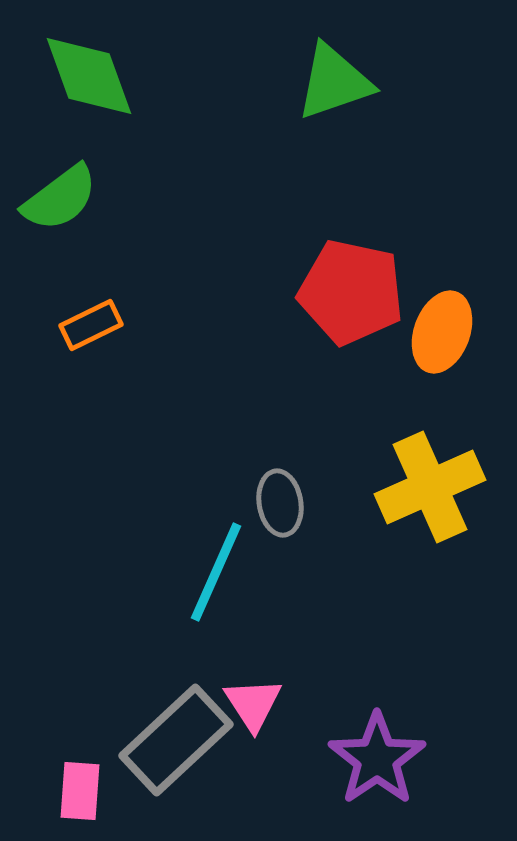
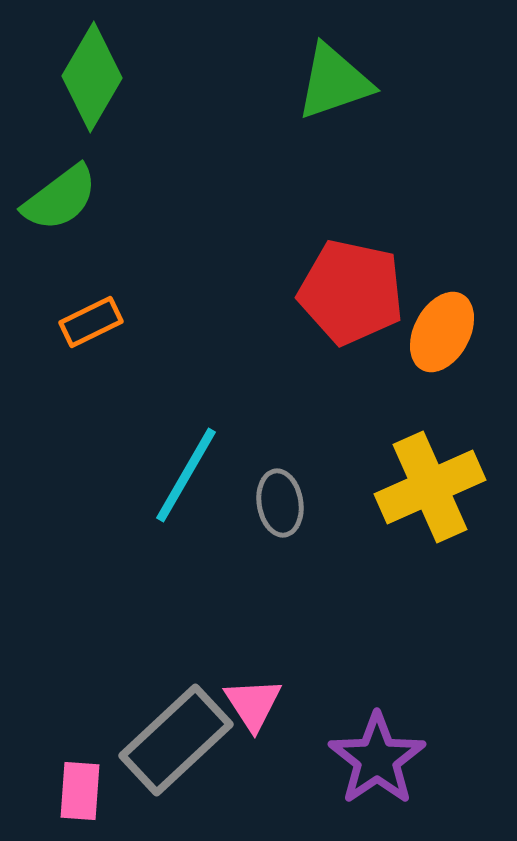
green diamond: moved 3 px right, 1 px down; rotated 50 degrees clockwise
orange rectangle: moved 3 px up
orange ellipse: rotated 8 degrees clockwise
cyan line: moved 30 px left, 97 px up; rotated 6 degrees clockwise
